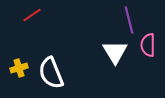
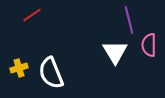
pink semicircle: moved 1 px right
